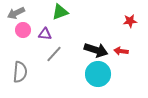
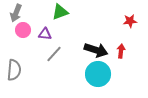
gray arrow: rotated 42 degrees counterclockwise
red arrow: rotated 88 degrees clockwise
gray semicircle: moved 6 px left, 2 px up
